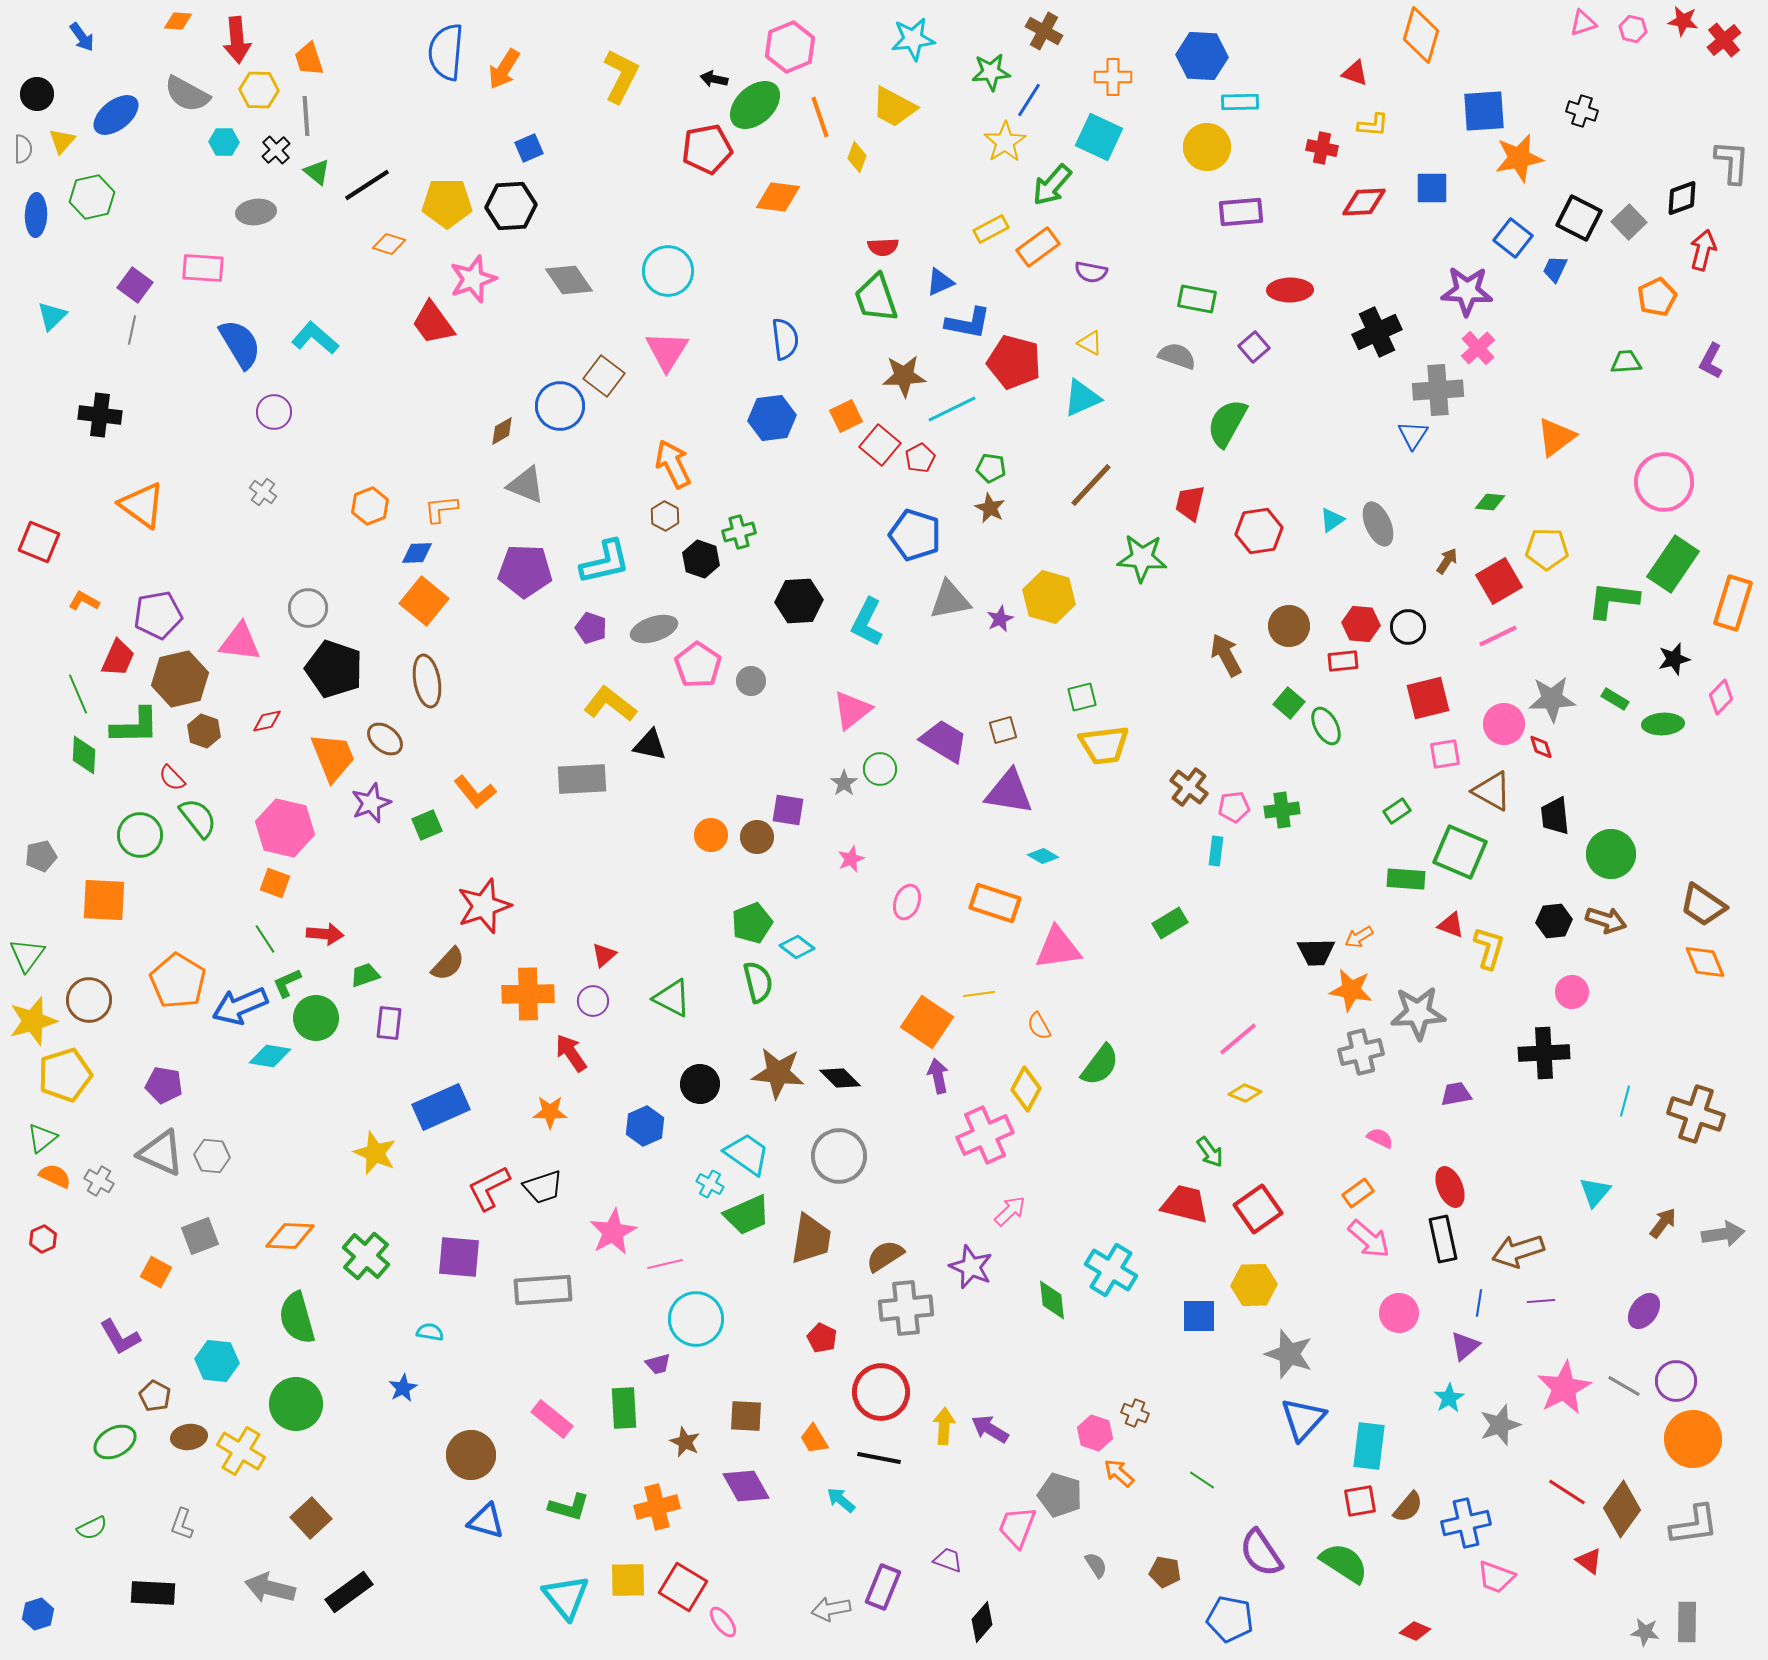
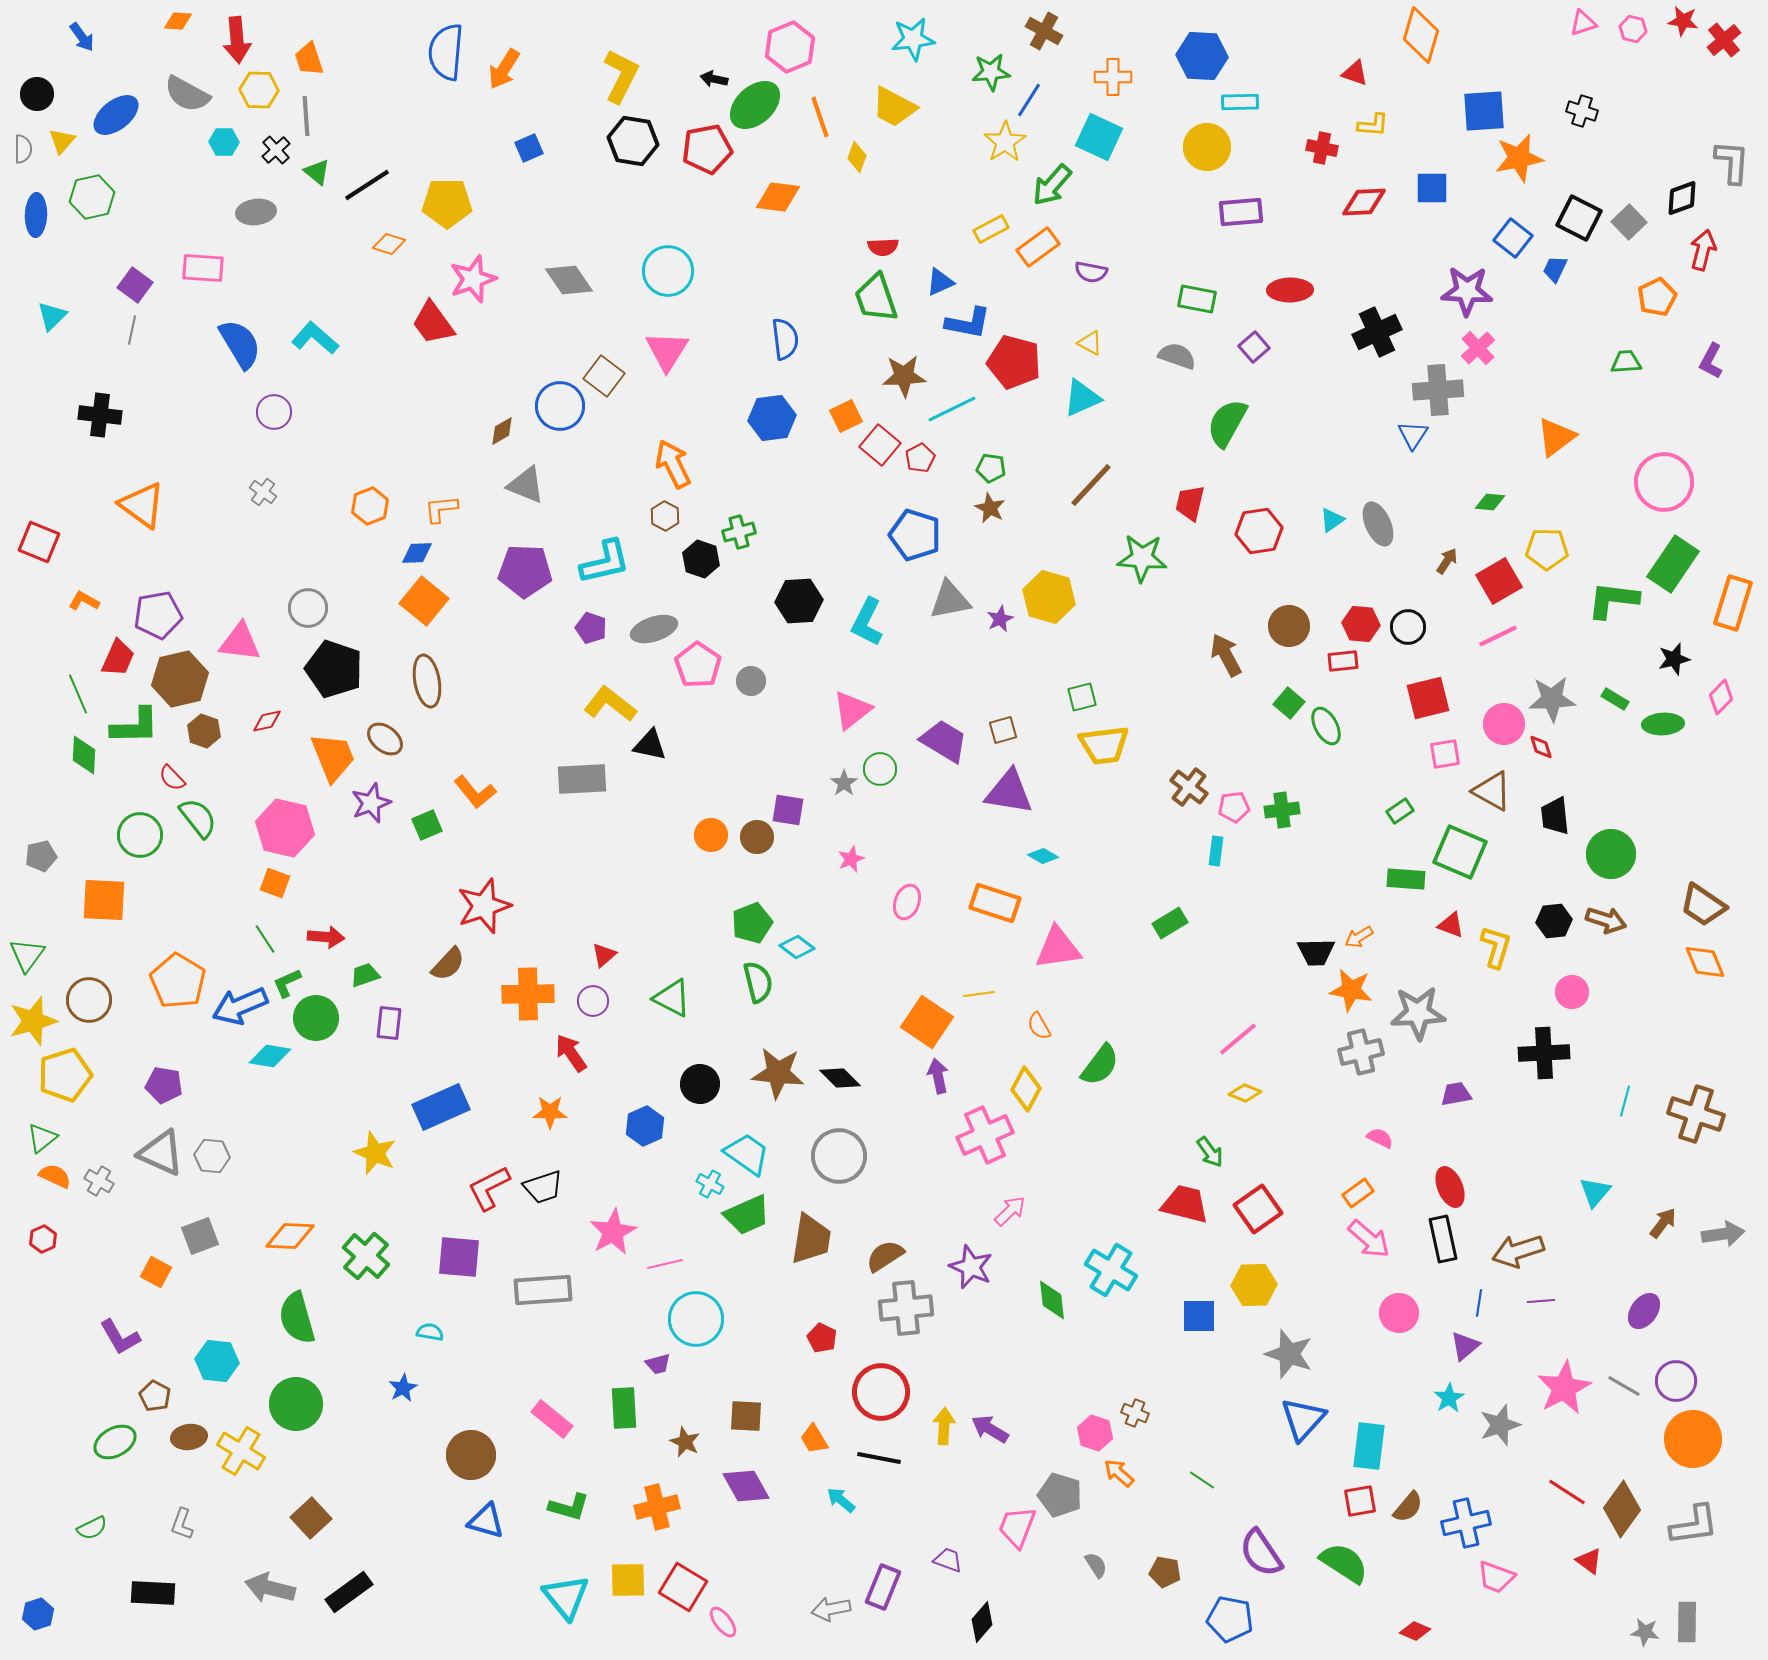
black hexagon at (511, 206): moved 122 px right, 65 px up; rotated 12 degrees clockwise
green rectangle at (1397, 811): moved 3 px right
red arrow at (325, 934): moved 1 px right, 3 px down
yellow L-shape at (1489, 948): moved 7 px right, 1 px up
